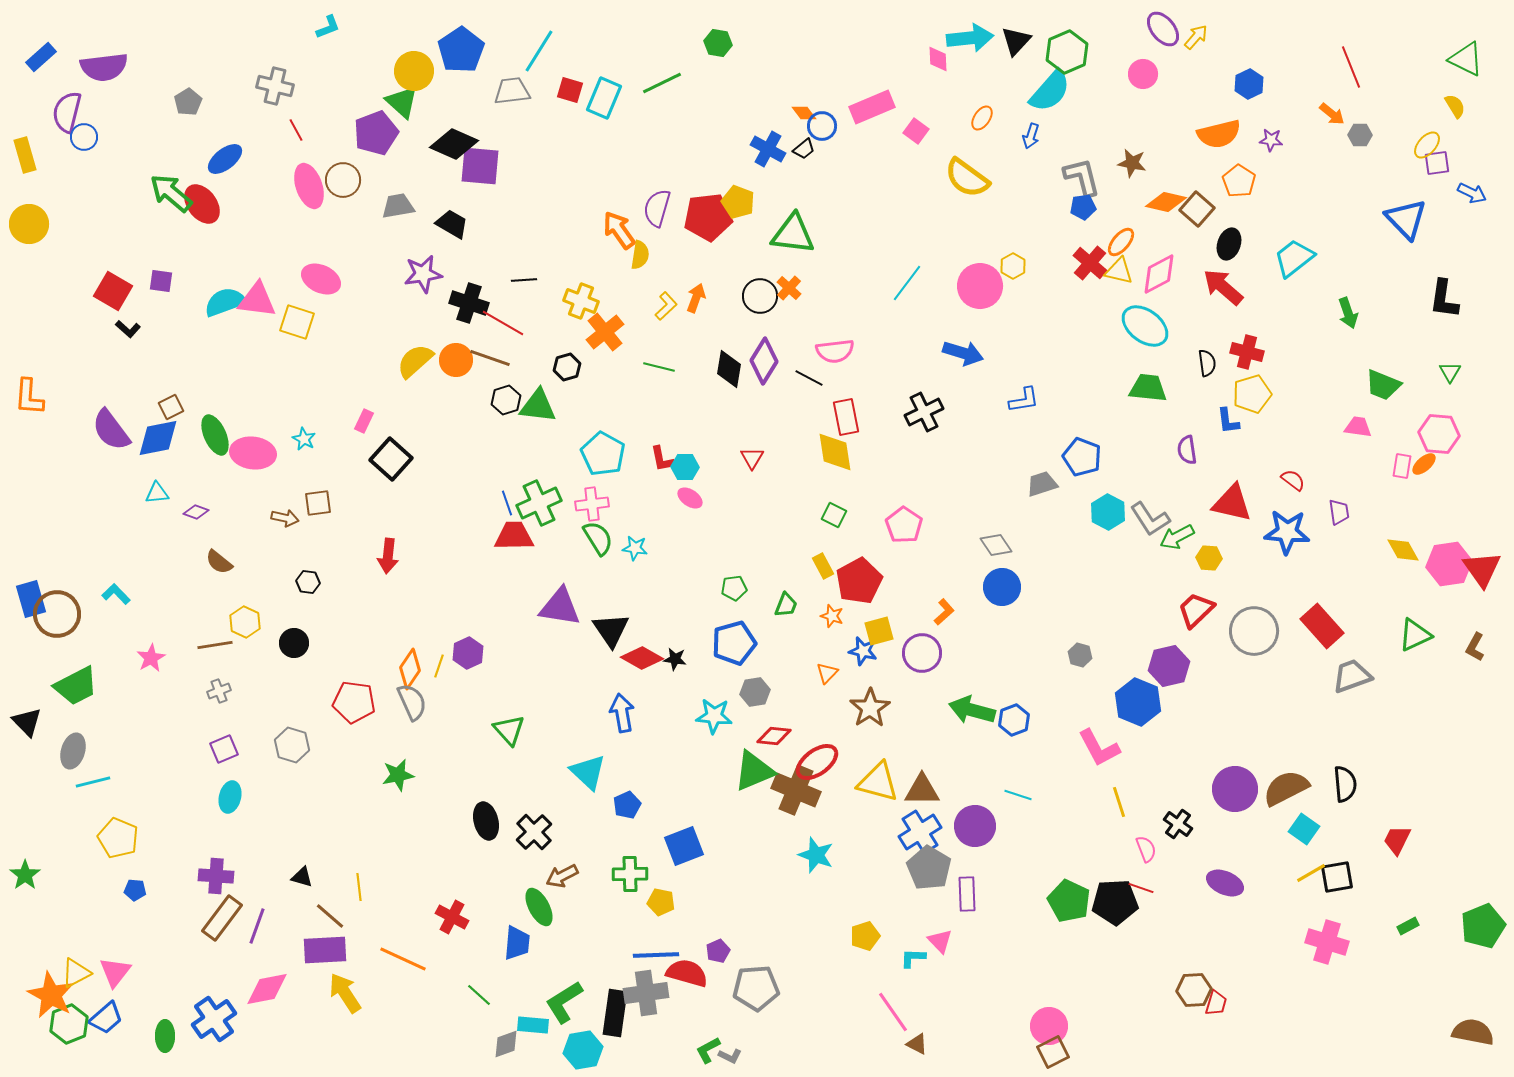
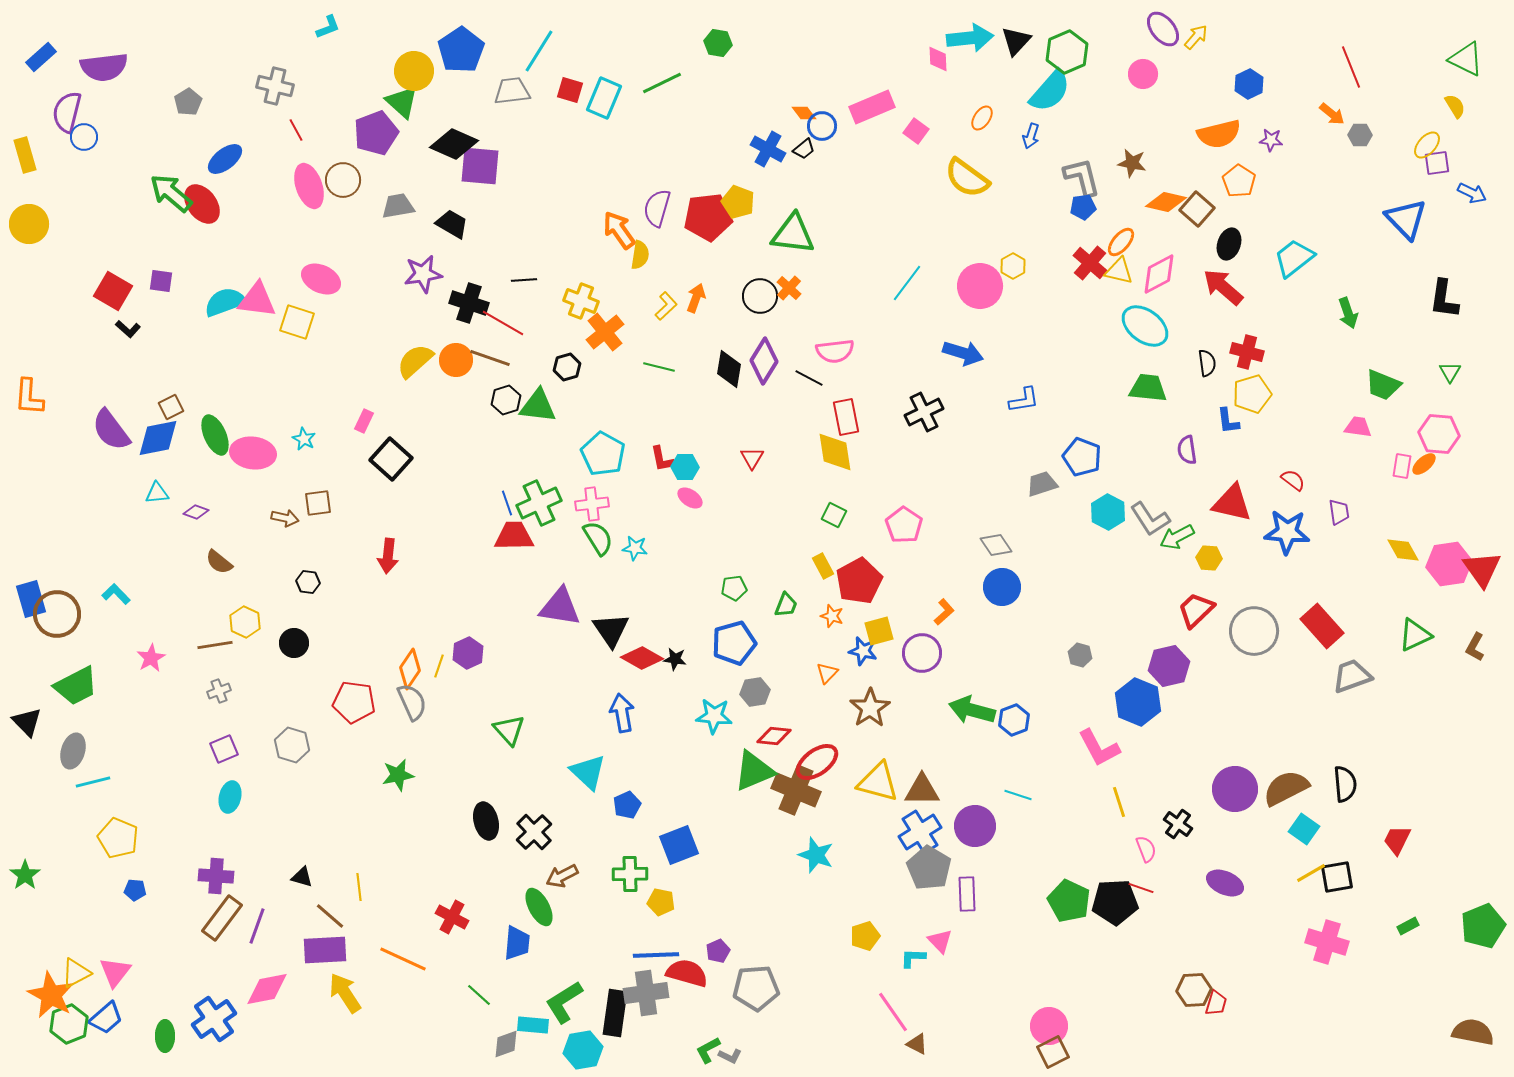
blue square at (684, 846): moved 5 px left, 1 px up
